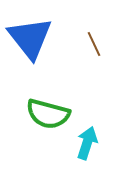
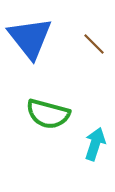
brown line: rotated 20 degrees counterclockwise
cyan arrow: moved 8 px right, 1 px down
